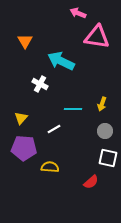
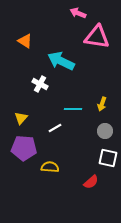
orange triangle: rotated 28 degrees counterclockwise
white line: moved 1 px right, 1 px up
